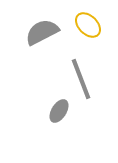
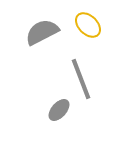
gray ellipse: moved 1 px up; rotated 10 degrees clockwise
